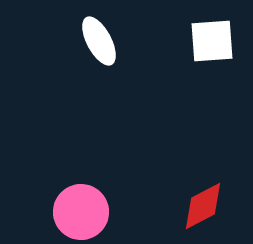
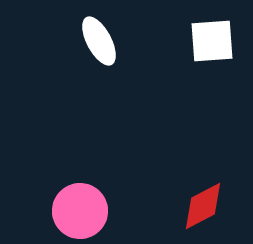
pink circle: moved 1 px left, 1 px up
